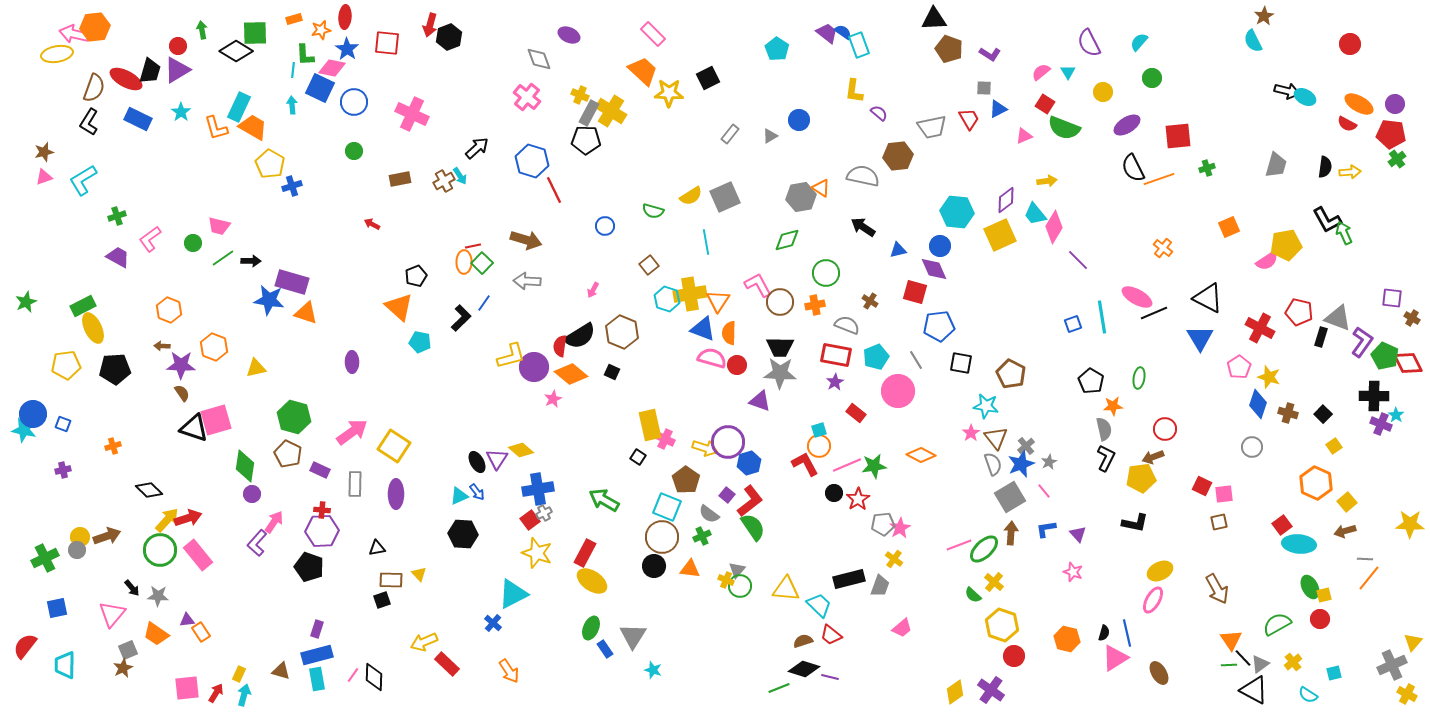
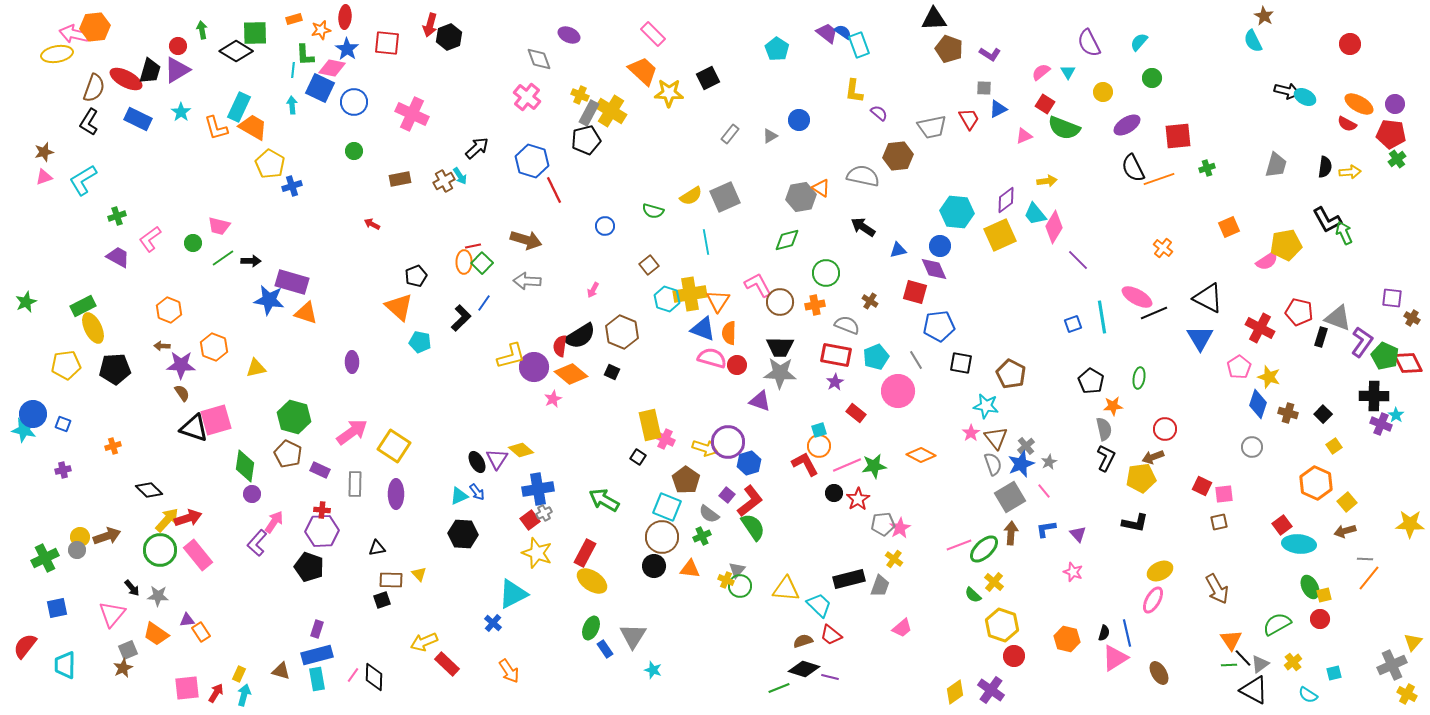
brown star at (1264, 16): rotated 12 degrees counterclockwise
black pentagon at (586, 140): rotated 16 degrees counterclockwise
